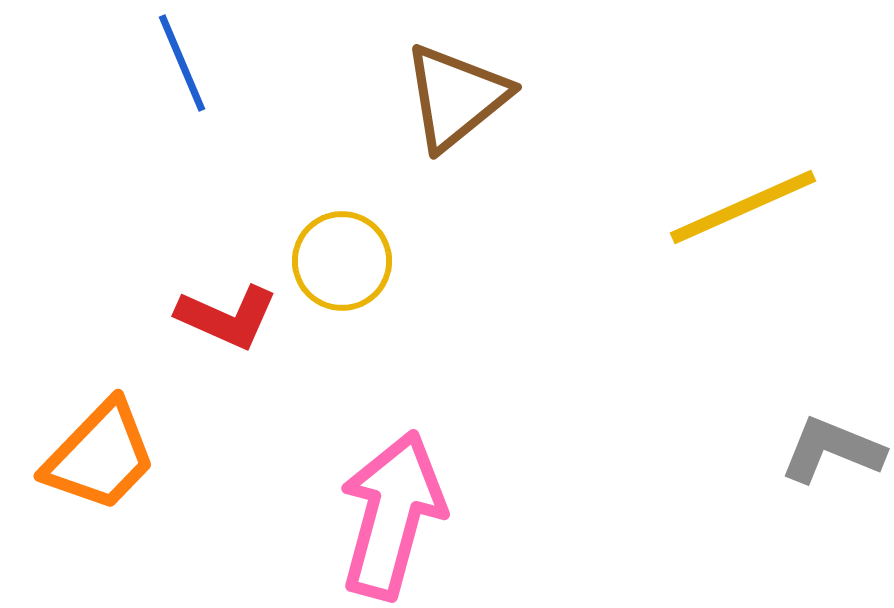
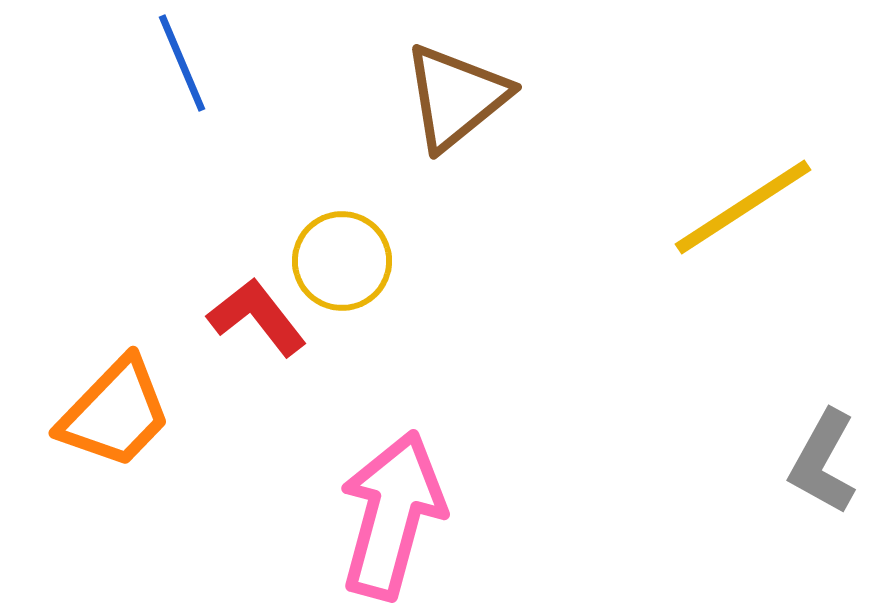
yellow line: rotated 9 degrees counterclockwise
red L-shape: moved 30 px right; rotated 152 degrees counterclockwise
gray L-shape: moved 9 px left, 12 px down; rotated 83 degrees counterclockwise
orange trapezoid: moved 15 px right, 43 px up
